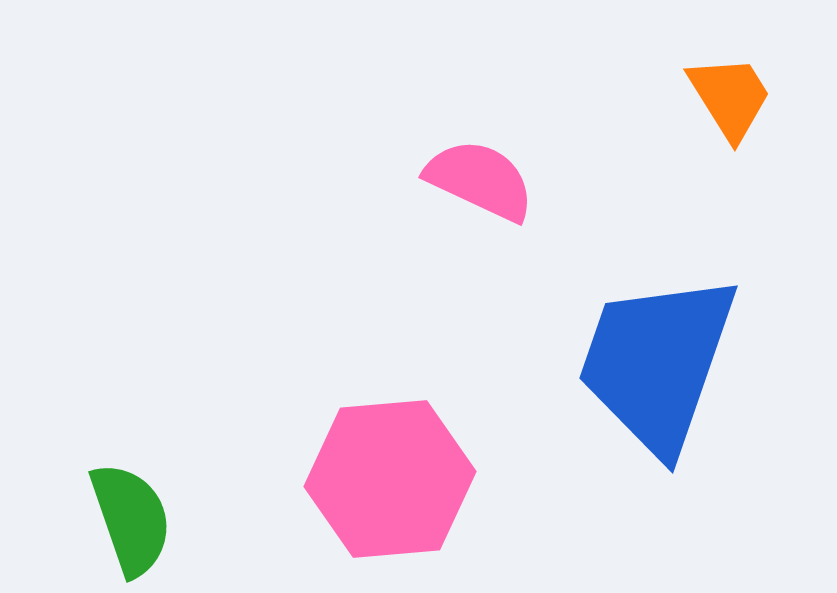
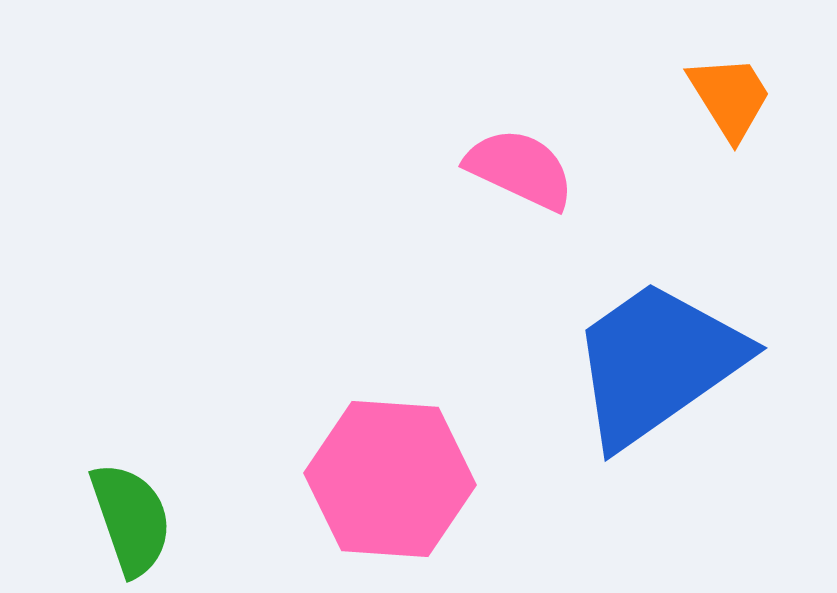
pink semicircle: moved 40 px right, 11 px up
blue trapezoid: rotated 36 degrees clockwise
pink hexagon: rotated 9 degrees clockwise
